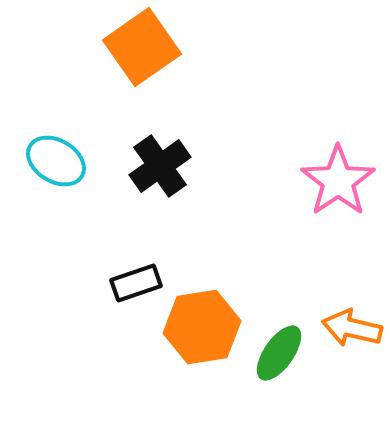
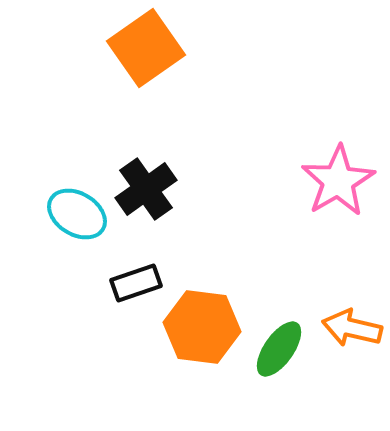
orange square: moved 4 px right, 1 px down
cyan ellipse: moved 21 px right, 53 px down
black cross: moved 14 px left, 23 px down
pink star: rotated 4 degrees clockwise
orange hexagon: rotated 16 degrees clockwise
green ellipse: moved 4 px up
